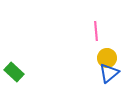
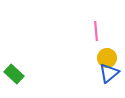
green rectangle: moved 2 px down
